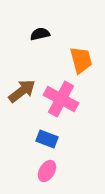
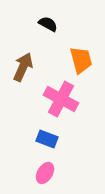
black semicircle: moved 8 px right, 10 px up; rotated 42 degrees clockwise
brown arrow: moved 1 px right, 24 px up; rotated 28 degrees counterclockwise
pink ellipse: moved 2 px left, 2 px down
